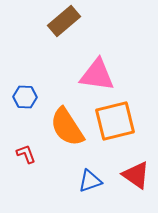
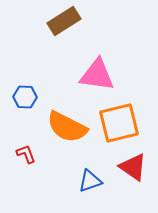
brown rectangle: rotated 8 degrees clockwise
orange square: moved 4 px right, 2 px down
orange semicircle: rotated 30 degrees counterclockwise
red triangle: moved 3 px left, 8 px up
